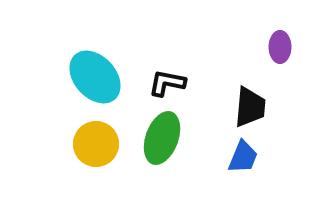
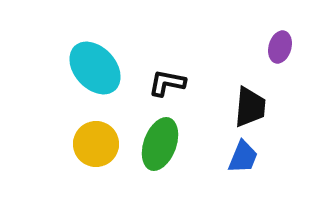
purple ellipse: rotated 16 degrees clockwise
cyan ellipse: moved 9 px up
green ellipse: moved 2 px left, 6 px down
